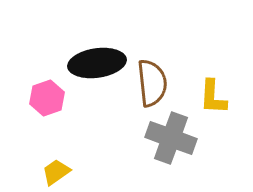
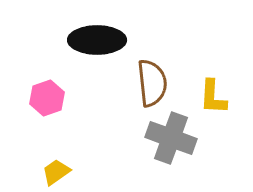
black ellipse: moved 23 px up; rotated 8 degrees clockwise
